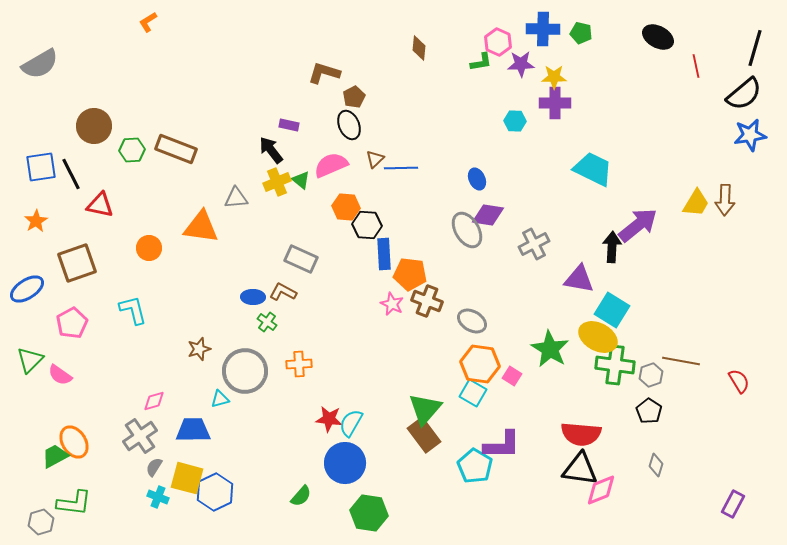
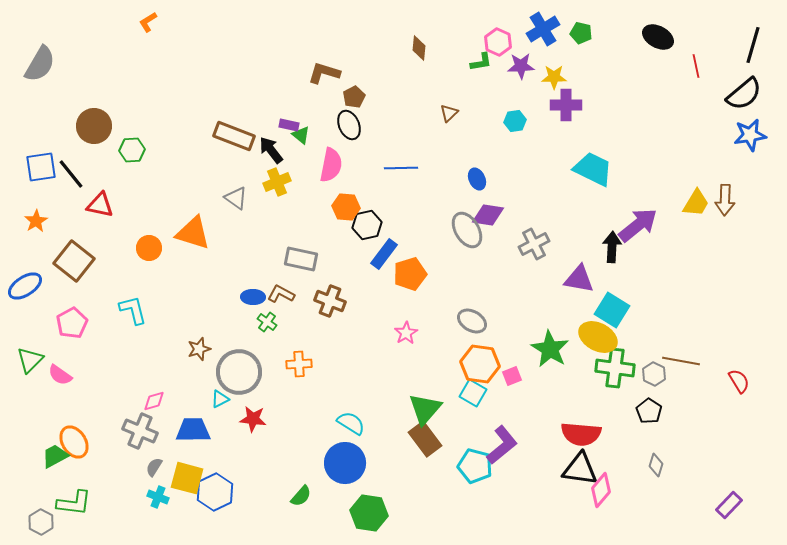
blue cross at (543, 29): rotated 32 degrees counterclockwise
black line at (755, 48): moved 2 px left, 3 px up
gray semicircle at (40, 64): rotated 30 degrees counterclockwise
purple star at (521, 64): moved 2 px down
purple cross at (555, 103): moved 11 px right, 2 px down
cyan hexagon at (515, 121): rotated 10 degrees counterclockwise
brown rectangle at (176, 149): moved 58 px right, 13 px up
brown triangle at (375, 159): moved 74 px right, 46 px up
pink semicircle at (331, 165): rotated 124 degrees clockwise
black line at (71, 174): rotated 12 degrees counterclockwise
green triangle at (301, 180): moved 45 px up
gray triangle at (236, 198): rotated 40 degrees clockwise
black hexagon at (367, 225): rotated 16 degrees counterclockwise
orange triangle at (201, 227): moved 8 px left, 6 px down; rotated 9 degrees clockwise
blue rectangle at (384, 254): rotated 40 degrees clockwise
gray rectangle at (301, 259): rotated 12 degrees counterclockwise
brown square at (77, 263): moved 3 px left, 2 px up; rotated 33 degrees counterclockwise
orange pentagon at (410, 274): rotated 24 degrees counterclockwise
blue ellipse at (27, 289): moved 2 px left, 3 px up
brown L-shape at (283, 292): moved 2 px left, 2 px down
brown cross at (427, 301): moved 97 px left
pink star at (392, 304): moved 14 px right, 29 px down; rotated 15 degrees clockwise
green cross at (615, 365): moved 3 px down
gray circle at (245, 371): moved 6 px left, 1 px down
gray hexagon at (651, 375): moved 3 px right, 1 px up; rotated 15 degrees counterclockwise
pink square at (512, 376): rotated 36 degrees clockwise
cyan triangle at (220, 399): rotated 12 degrees counterclockwise
red star at (329, 419): moved 76 px left
cyan semicircle at (351, 423): rotated 92 degrees clockwise
brown rectangle at (424, 435): moved 1 px right, 4 px down
gray cross at (140, 436): moved 5 px up; rotated 32 degrees counterclockwise
purple L-shape at (502, 445): rotated 39 degrees counterclockwise
cyan pentagon at (475, 466): rotated 16 degrees counterclockwise
pink diamond at (601, 490): rotated 28 degrees counterclockwise
purple rectangle at (733, 504): moved 4 px left, 1 px down; rotated 16 degrees clockwise
gray hexagon at (41, 522): rotated 15 degrees counterclockwise
